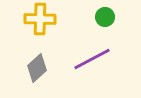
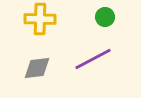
purple line: moved 1 px right
gray diamond: rotated 36 degrees clockwise
